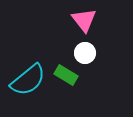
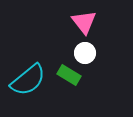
pink triangle: moved 2 px down
green rectangle: moved 3 px right
